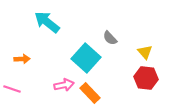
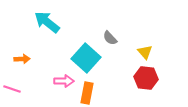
pink arrow: moved 4 px up; rotated 12 degrees clockwise
orange rectangle: moved 3 px left; rotated 55 degrees clockwise
